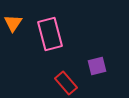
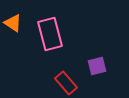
orange triangle: rotated 30 degrees counterclockwise
